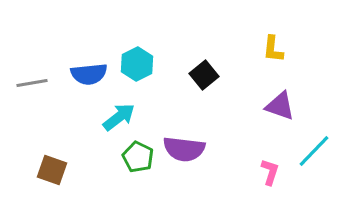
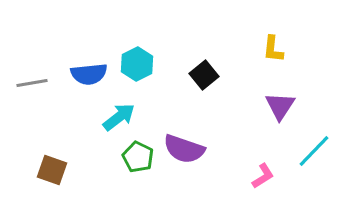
purple triangle: rotated 44 degrees clockwise
purple semicircle: rotated 12 degrees clockwise
pink L-shape: moved 7 px left, 4 px down; rotated 40 degrees clockwise
